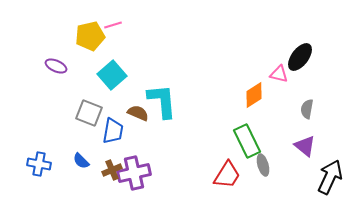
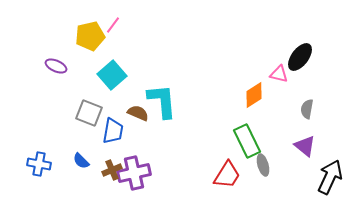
pink line: rotated 36 degrees counterclockwise
